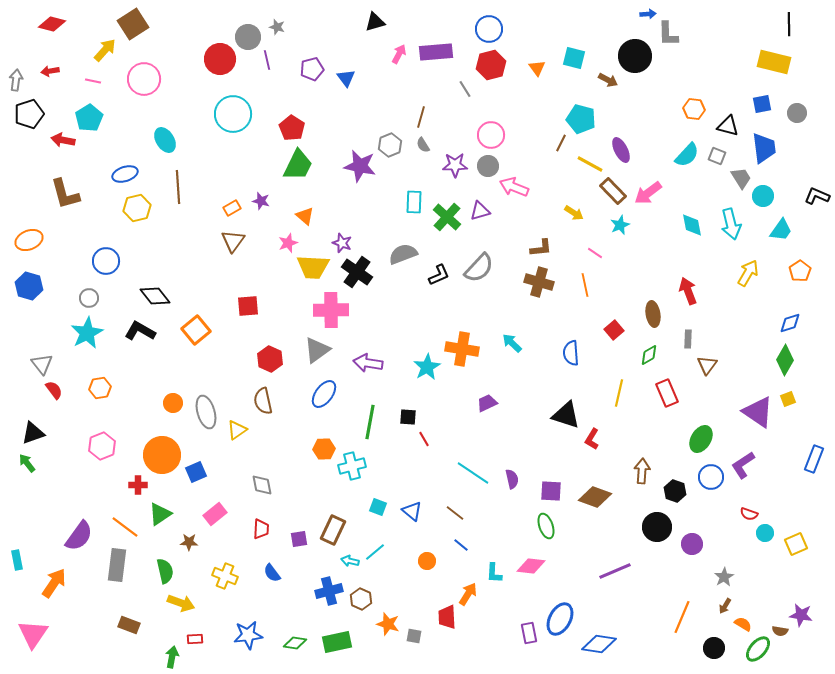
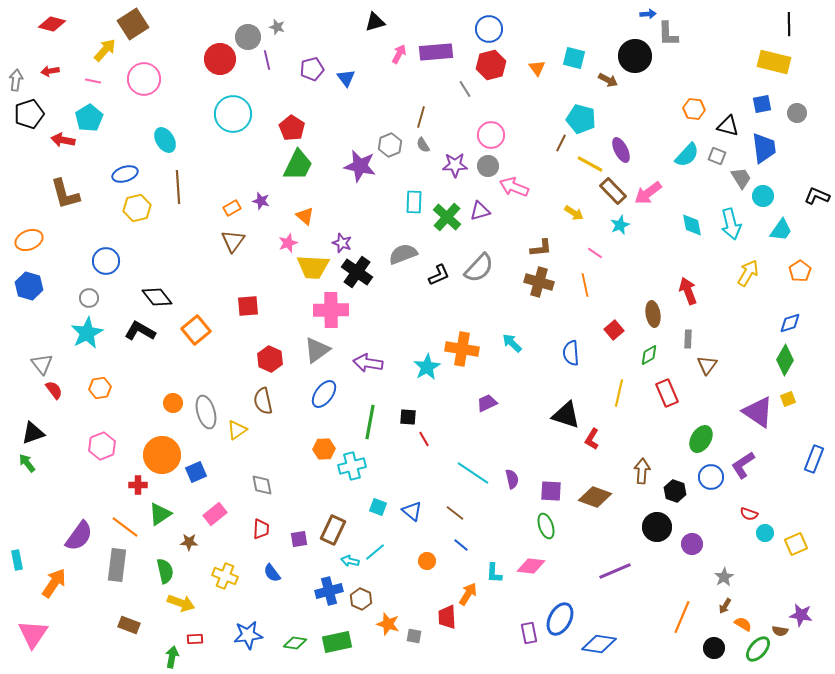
black diamond at (155, 296): moved 2 px right, 1 px down
